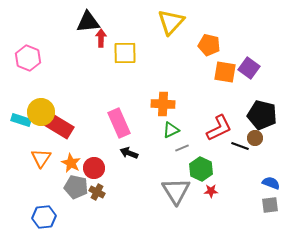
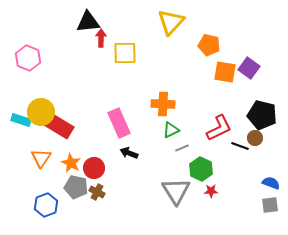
blue hexagon: moved 2 px right, 12 px up; rotated 15 degrees counterclockwise
